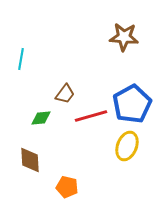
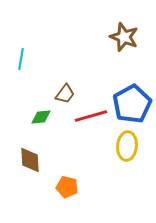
brown star: rotated 16 degrees clockwise
green diamond: moved 1 px up
yellow ellipse: rotated 16 degrees counterclockwise
